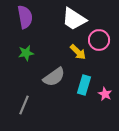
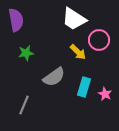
purple semicircle: moved 9 px left, 3 px down
cyan rectangle: moved 2 px down
